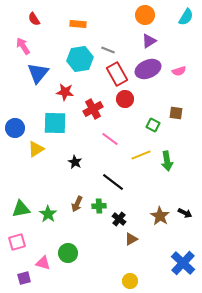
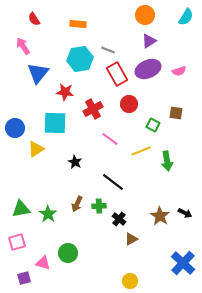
red circle: moved 4 px right, 5 px down
yellow line: moved 4 px up
